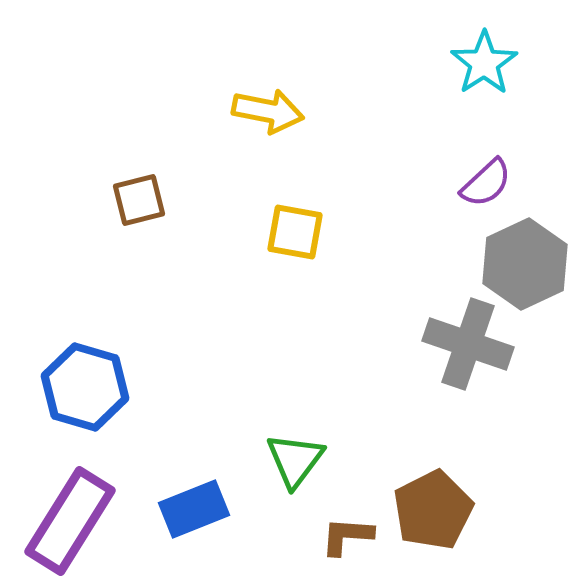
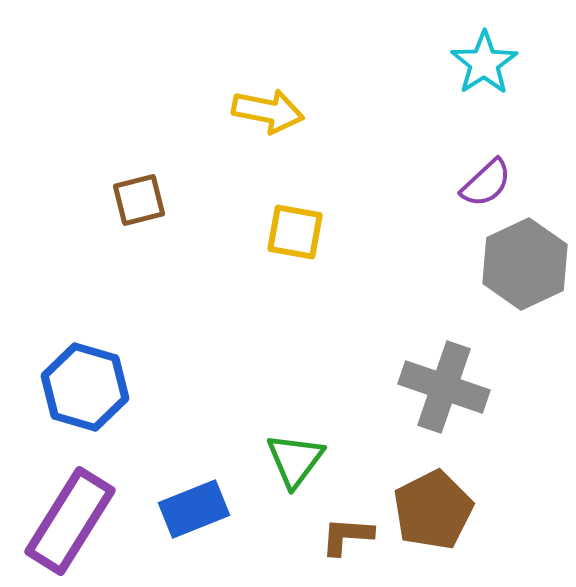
gray cross: moved 24 px left, 43 px down
